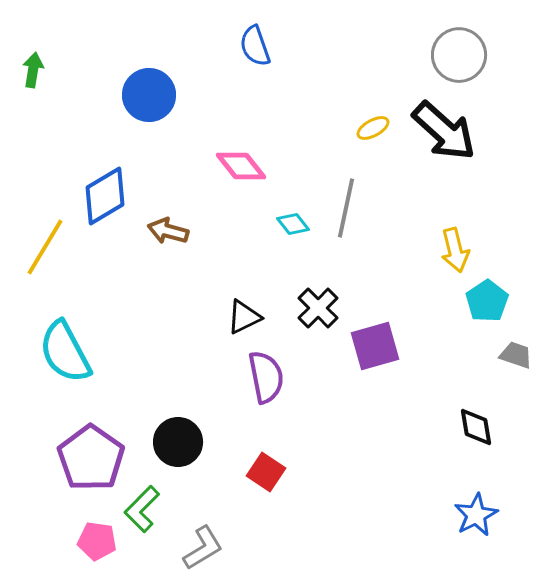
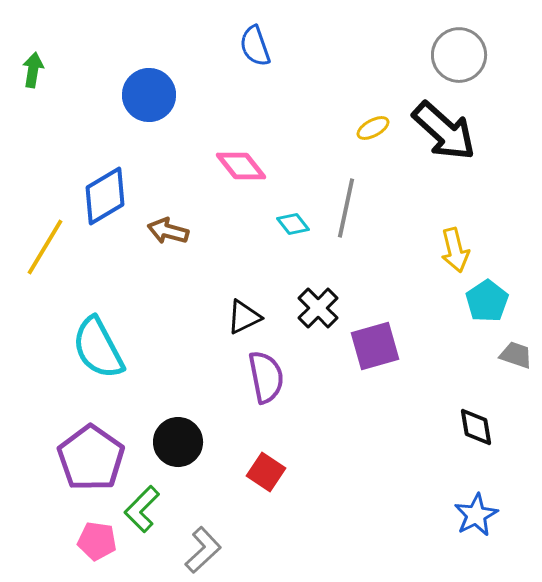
cyan semicircle: moved 33 px right, 4 px up
gray L-shape: moved 2 px down; rotated 12 degrees counterclockwise
